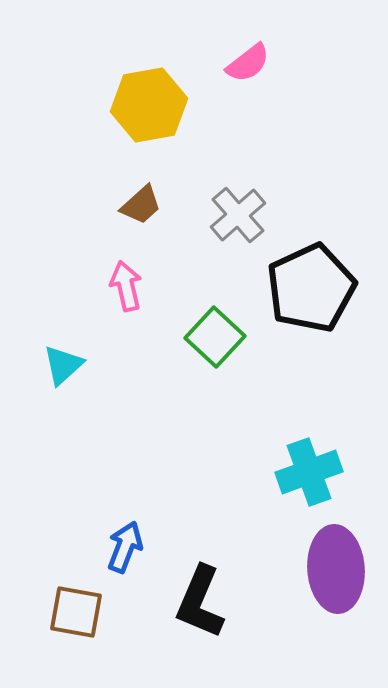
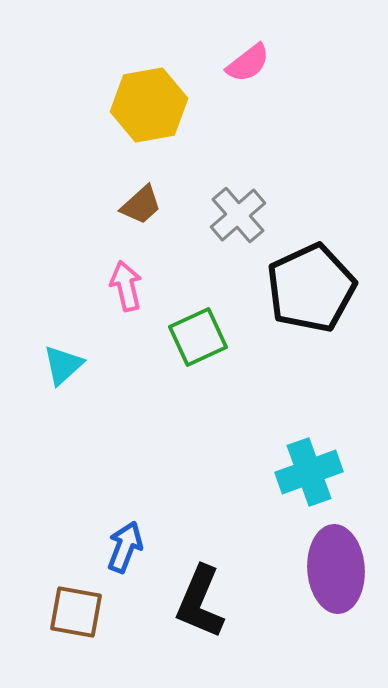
green square: moved 17 px left; rotated 22 degrees clockwise
